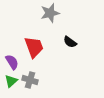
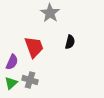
gray star: rotated 24 degrees counterclockwise
black semicircle: rotated 112 degrees counterclockwise
purple semicircle: rotated 56 degrees clockwise
green triangle: moved 2 px down
